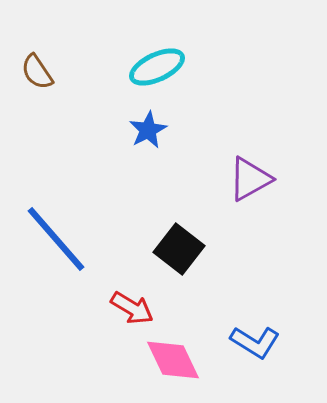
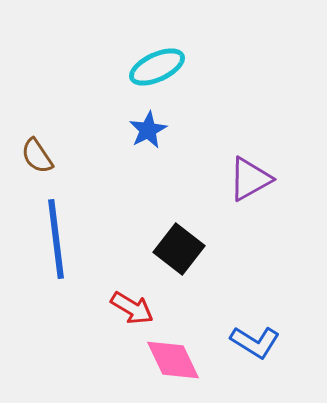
brown semicircle: moved 84 px down
blue line: rotated 34 degrees clockwise
